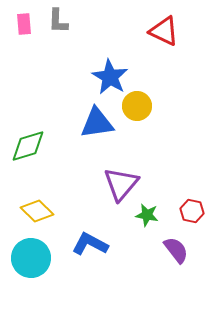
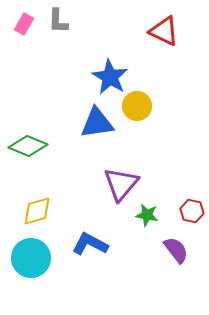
pink rectangle: rotated 35 degrees clockwise
green diamond: rotated 39 degrees clockwise
yellow diamond: rotated 60 degrees counterclockwise
